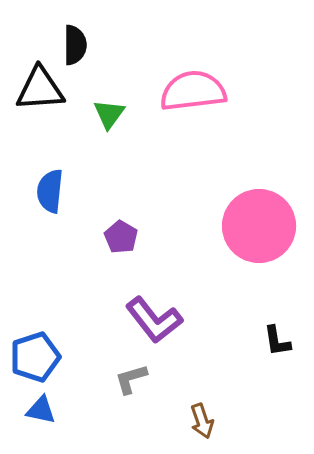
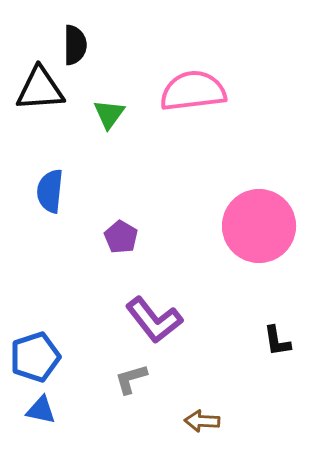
brown arrow: rotated 112 degrees clockwise
